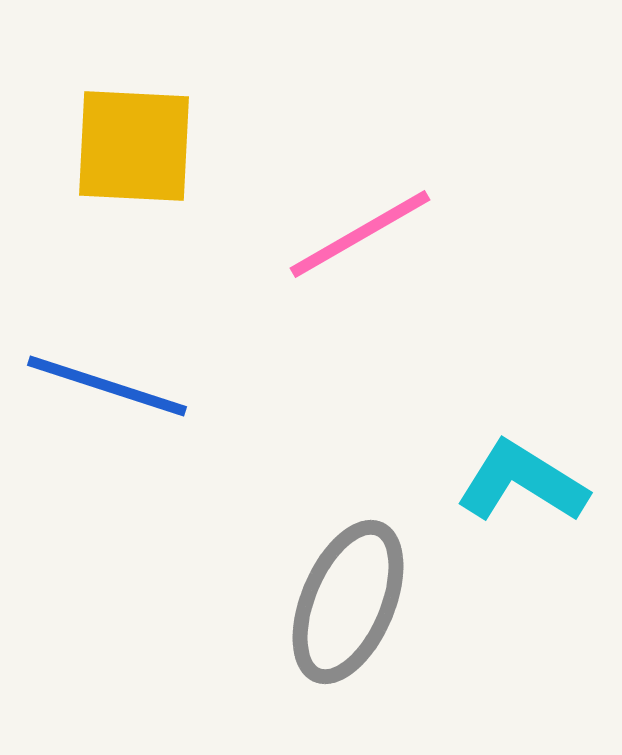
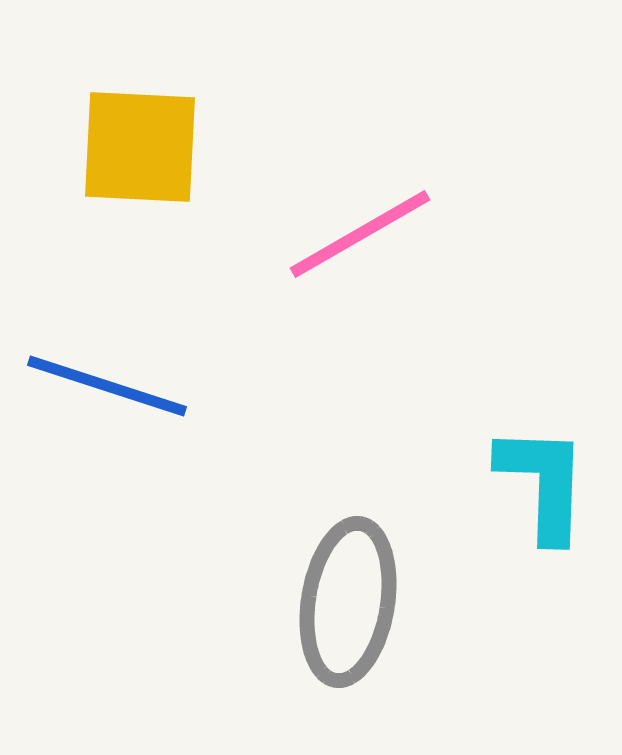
yellow square: moved 6 px right, 1 px down
cyan L-shape: moved 21 px right, 1 px down; rotated 60 degrees clockwise
gray ellipse: rotated 14 degrees counterclockwise
